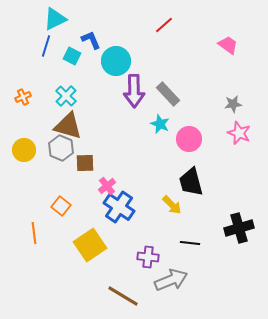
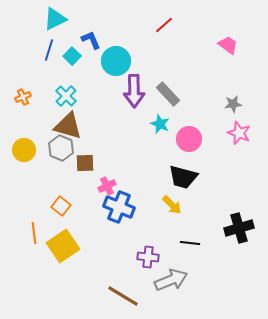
blue line: moved 3 px right, 4 px down
cyan square: rotated 18 degrees clockwise
black trapezoid: moved 8 px left, 5 px up; rotated 60 degrees counterclockwise
pink cross: rotated 12 degrees clockwise
blue cross: rotated 12 degrees counterclockwise
yellow square: moved 27 px left, 1 px down
